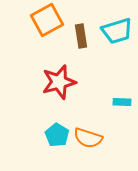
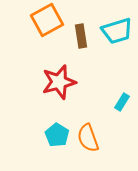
cyan rectangle: rotated 60 degrees counterclockwise
orange semicircle: rotated 52 degrees clockwise
